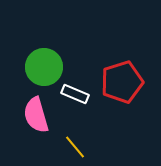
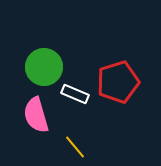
red pentagon: moved 4 px left
